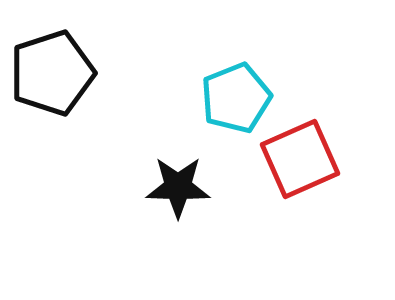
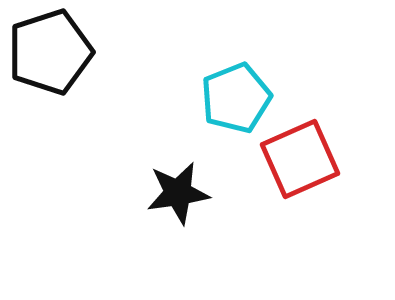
black pentagon: moved 2 px left, 21 px up
black star: moved 6 px down; rotated 10 degrees counterclockwise
